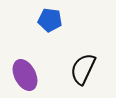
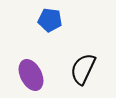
purple ellipse: moved 6 px right
